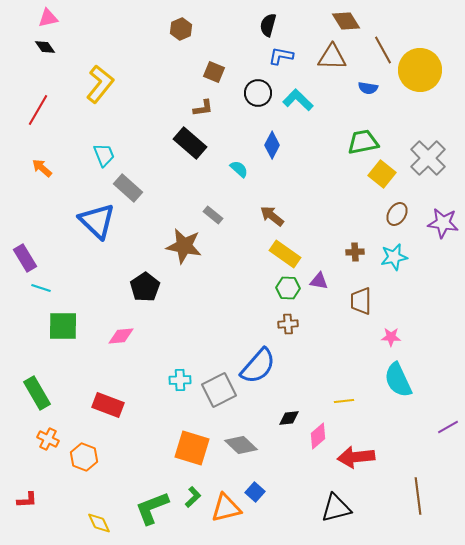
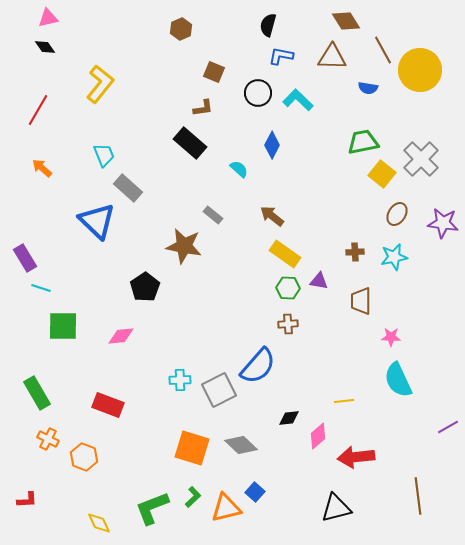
gray cross at (428, 158): moved 7 px left, 1 px down
